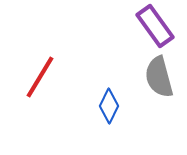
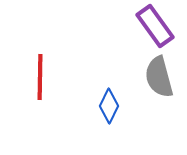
red line: rotated 30 degrees counterclockwise
